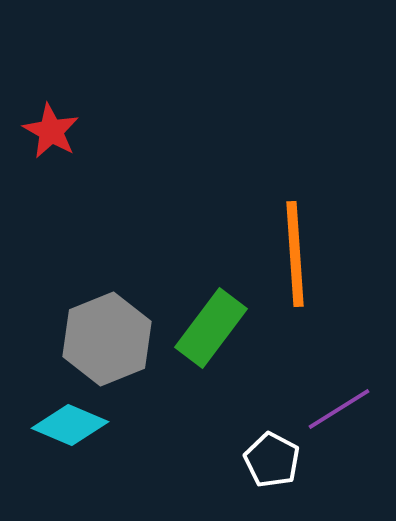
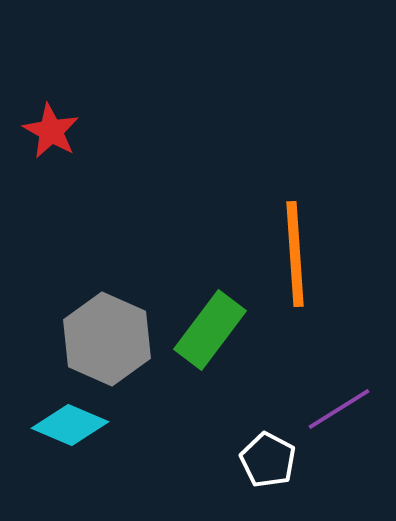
green rectangle: moved 1 px left, 2 px down
gray hexagon: rotated 14 degrees counterclockwise
white pentagon: moved 4 px left
